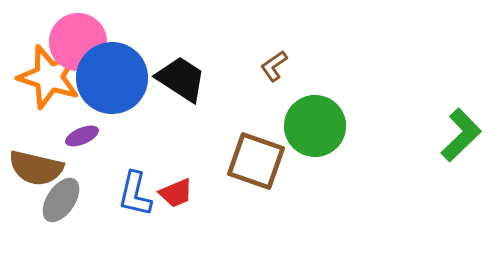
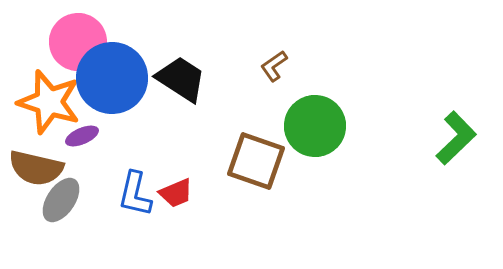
orange star: moved 25 px down
green L-shape: moved 5 px left, 3 px down
